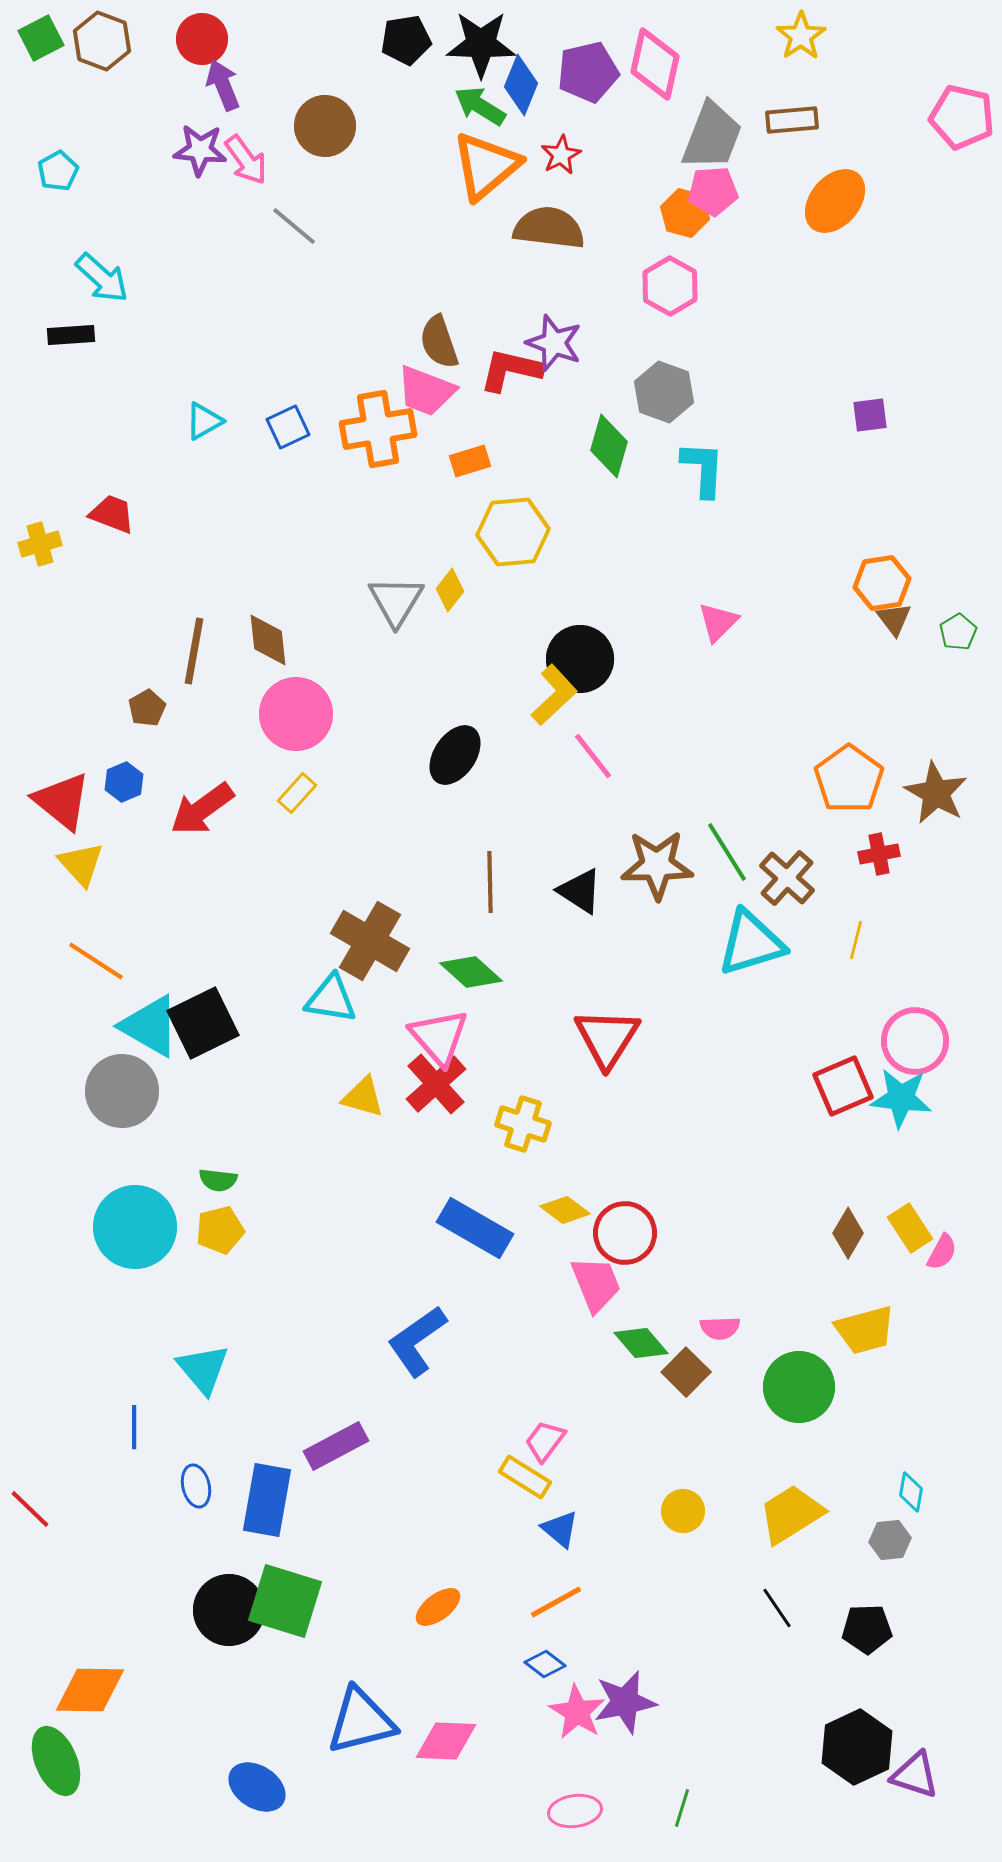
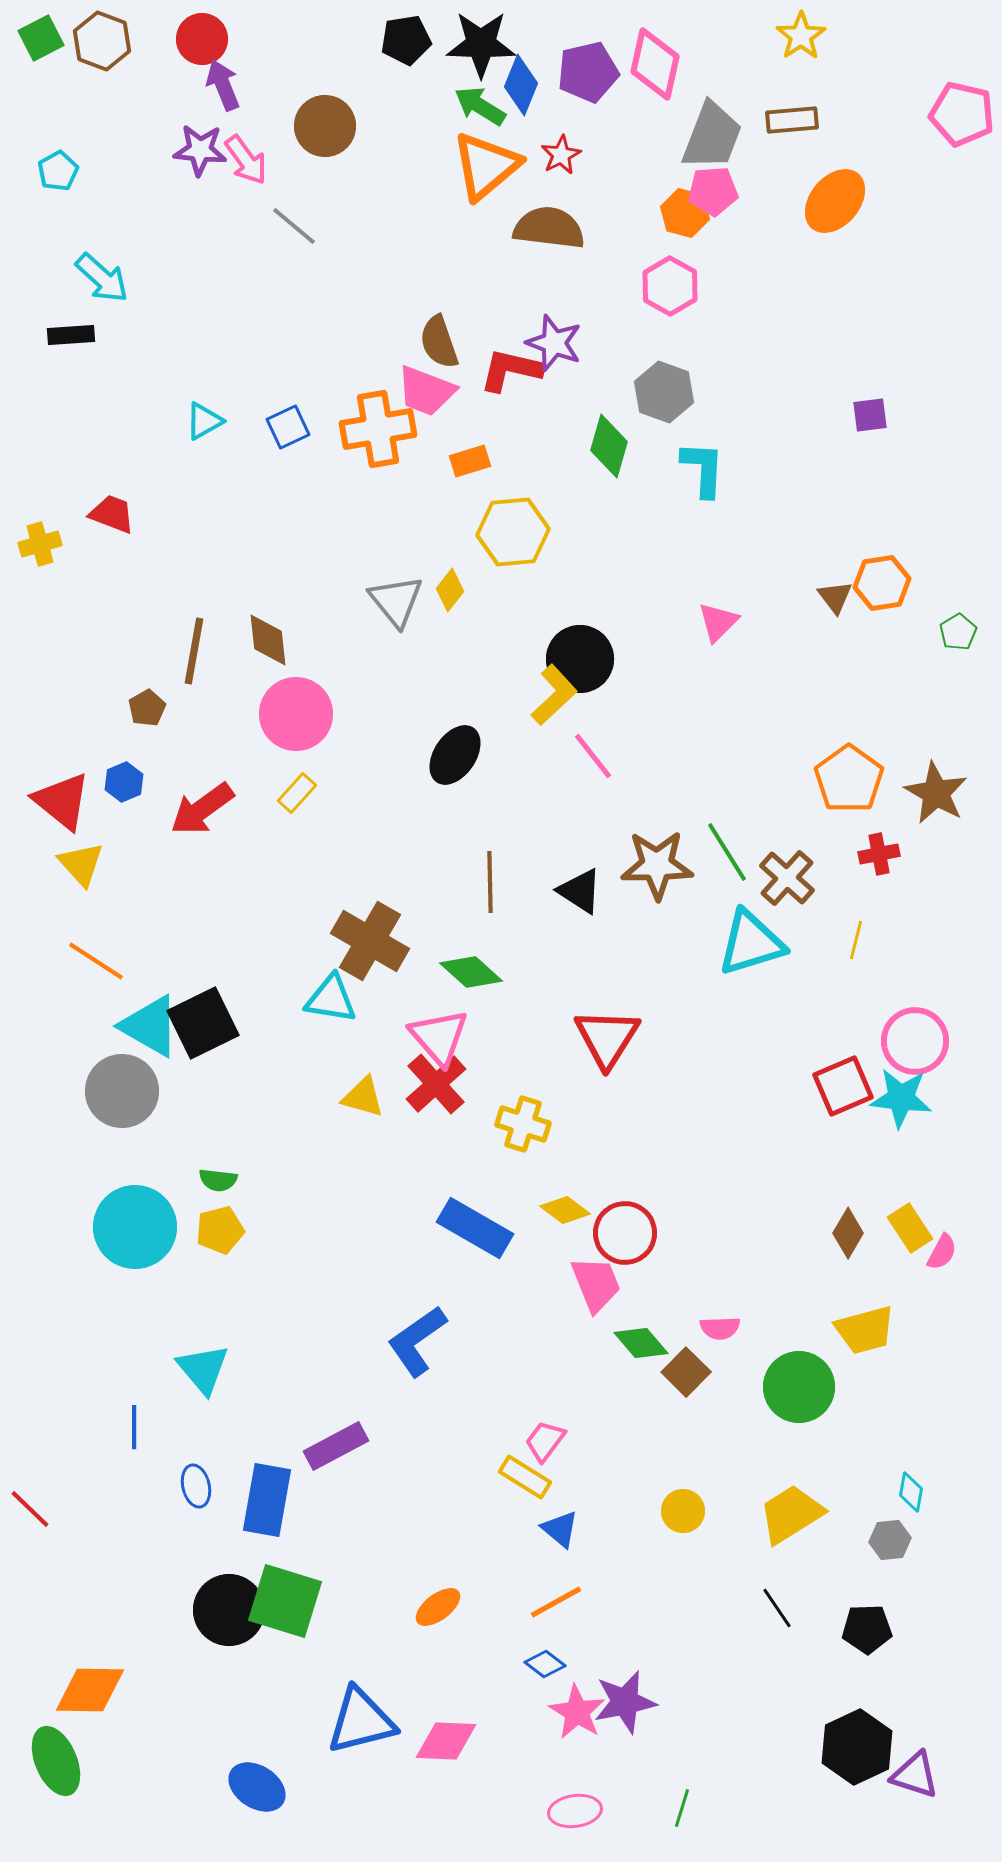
pink pentagon at (962, 117): moved 3 px up
gray triangle at (396, 601): rotated 10 degrees counterclockwise
brown triangle at (894, 619): moved 59 px left, 22 px up
